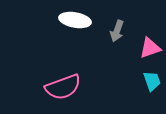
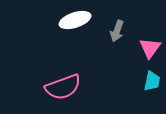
white ellipse: rotated 28 degrees counterclockwise
pink triangle: rotated 35 degrees counterclockwise
cyan trapezoid: rotated 30 degrees clockwise
